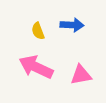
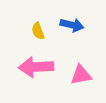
blue arrow: rotated 10 degrees clockwise
pink arrow: rotated 28 degrees counterclockwise
